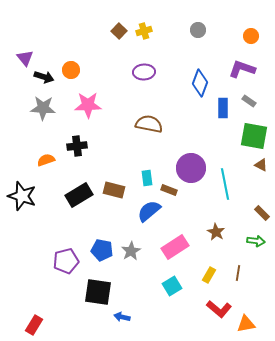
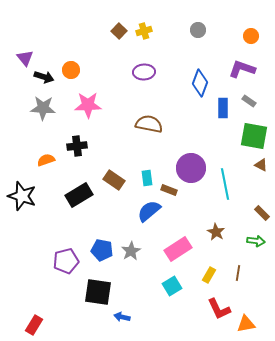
brown rectangle at (114, 190): moved 10 px up; rotated 20 degrees clockwise
pink rectangle at (175, 247): moved 3 px right, 2 px down
red L-shape at (219, 309): rotated 25 degrees clockwise
